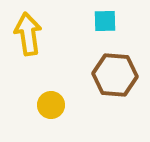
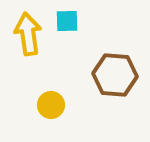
cyan square: moved 38 px left
